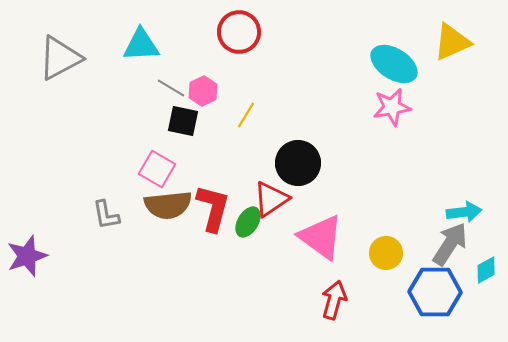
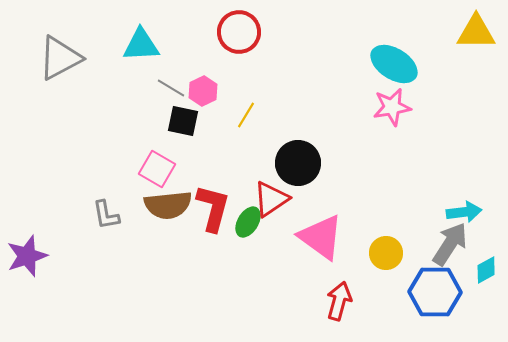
yellow triangle: moved 24 px right, 10 px up; rotated 24 degrees clockwise
red arrow: moved 5 px right, 1 px down
